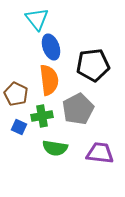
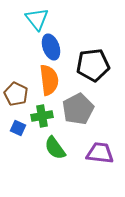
blue square: moved 1 px left, 1 px down
green semicircle: rotated 45 degrees clockwise
